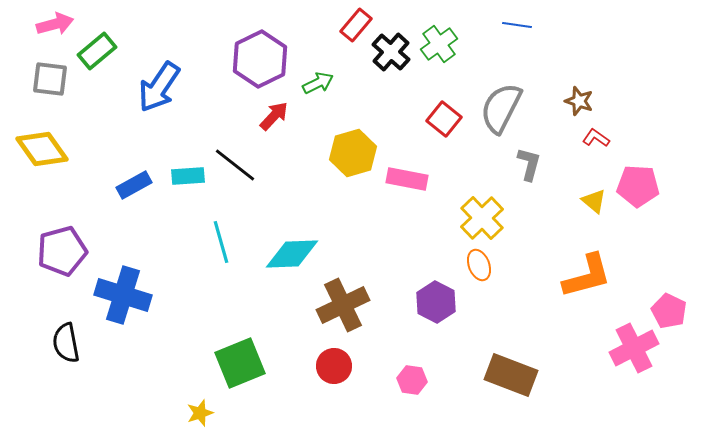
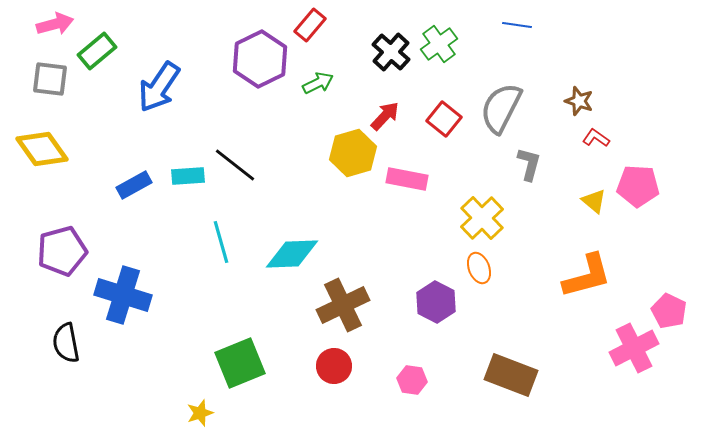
red rectangle at (356, 25): moved 46 px left
red arrow at (274, 116): moved 111 px right
orange ellipse at (479, 265): moved 3 px down
